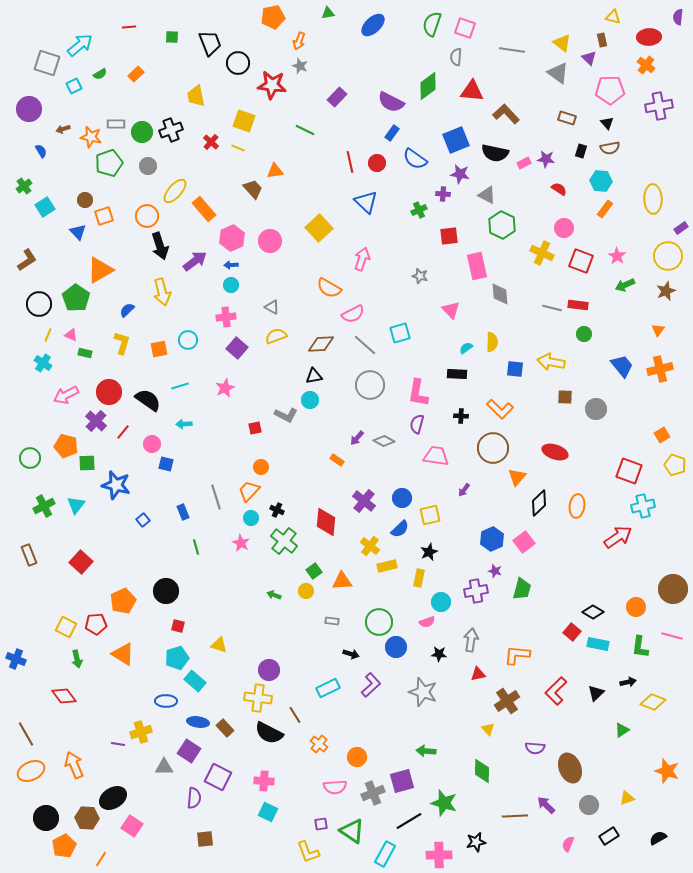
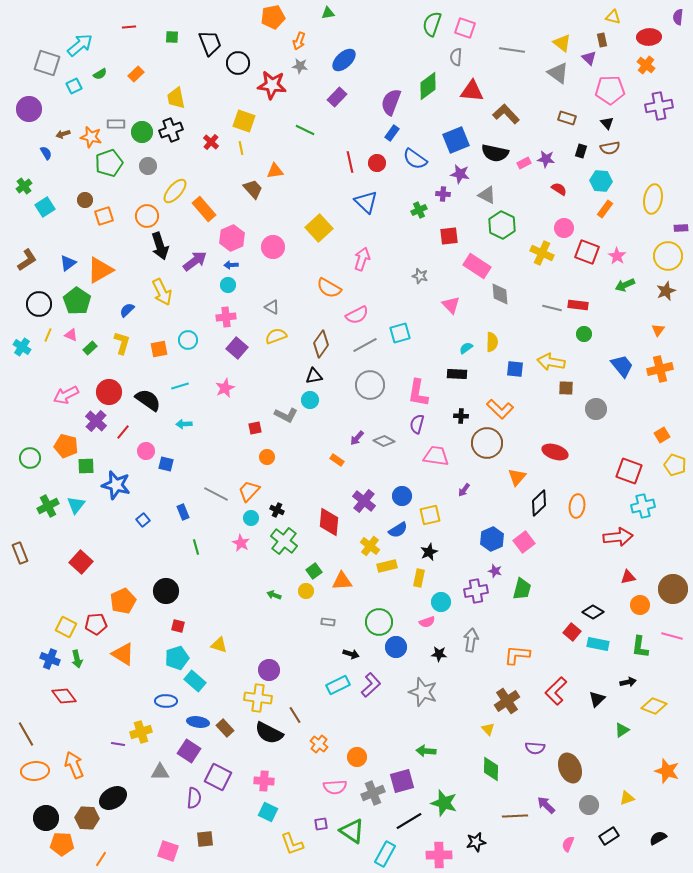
blue ellipse at (373, 25): moved 29 px left, 35 px down
gray star at (300, 66): rotated 14 degrees counterclockwise
yellow trapezoid at (196, 96): moved 20 px left, 2 px down
purple semicircle at (391, 102): rotated 84 degrees clockwise
brown arrow at (63, 129): moved 5 px down
yellow line at (238, 148): moved 3 px right; rotated 56 degrees clockwise
blue semicircle at (41, 151): moved 5 px right, 2 px down
yellow ellipse at (653, 199): rotated 12 degrees clockwise
purple rectangle at (681, 228): rotated 32 degrees clockwise
blue triangle at (78, 232): moved 10 px left, 31 px down; rotated 36 degrees clockwise
pink circle at (270, 241): moved 3 px right, 6 px down
red square at (581, 261): moved 6 px right, 9 px up
pink rectangle at (477, 266): rotated 44 degrees counterclockwise
cyan circle at (231, 285): moved 3 px left
yellow arrow at (162, 292): rotated 12 degrees counterclockwise
green pentagon at (76, 298): moved 1 px right, 3 px down
pink triangle at (451, 310): moved 5 px up
pink semicircle at (353, 314): moved 4 px right, 1 px down
brown diamond at (321, 344): rotated 52 degrees counterclockwise
gray line at (365, 345): rotated 70 degrees counterclockwise
green rectangle at (85, 353): moved 5 px right, 5 px up; rotated 56 degrees counterclockwise
cyan cross at (43, 363): moved 21 px left, 16 px up
brown square at (565, 397): moved 1 px right, 9 px up
pink circle at (152, 444): moved 6 px left, 7 px down
brown circle at (493, 448): moved 6 px left, 5 px up
green square at (87, 463): moved 1 px left, 3 px down
orange circle at (261, 467): moved 6 px right, 10 px up
gray line at (216, 497): moved 3 px up; rotated 45 degrees counterclockwise
blue circle at (402, 498): moved 2 px up
green cross at (44, 506): moved 4 px right
red diamond at (326, 522): moved 3 px right
blue semicircle at (400, 529): moved 2 px left, 1 px down; rotated 12 degrees clockwise
red arrow at (618, 537): rotated 28 degrees clockwise
brown rectangle at (29, 555): moved 9 px left, 2 px up
orange circle at (636, 607): moved 4 px right, 2 px up
gray rectangle at (332, 621): moved 4 px left, 1 px down
blue cross at (16, 659): moved 34 px right
red triangle at (478, 674): moved 150 px right, 97 px up
cyan rectangle at (328, 688): moved 10 px right, 3 px up
black triangle at (596, 693): moved 1 px right, 6 px down
yellow diamond at (653, 702): moved 1 px right, 4 px down
gray triangle at (164, 767): moved 4 px left, 5 px down
orange ellipse at (31, 771): moved 4 px right; rotated 20 degrees clockwise
green diamond at (482, 771): moved 9 px right, 2 px up
pink square at (132, 826): moved 36 px right, 25 px down; rotated 15 degrees counterclockwise
orange pentagon at (64, 846): moved 2 px left, 2 px up; rotated 30 degrees clockwise
yellow L-shape at (308, 852): moved 16 px left, 8 px up
